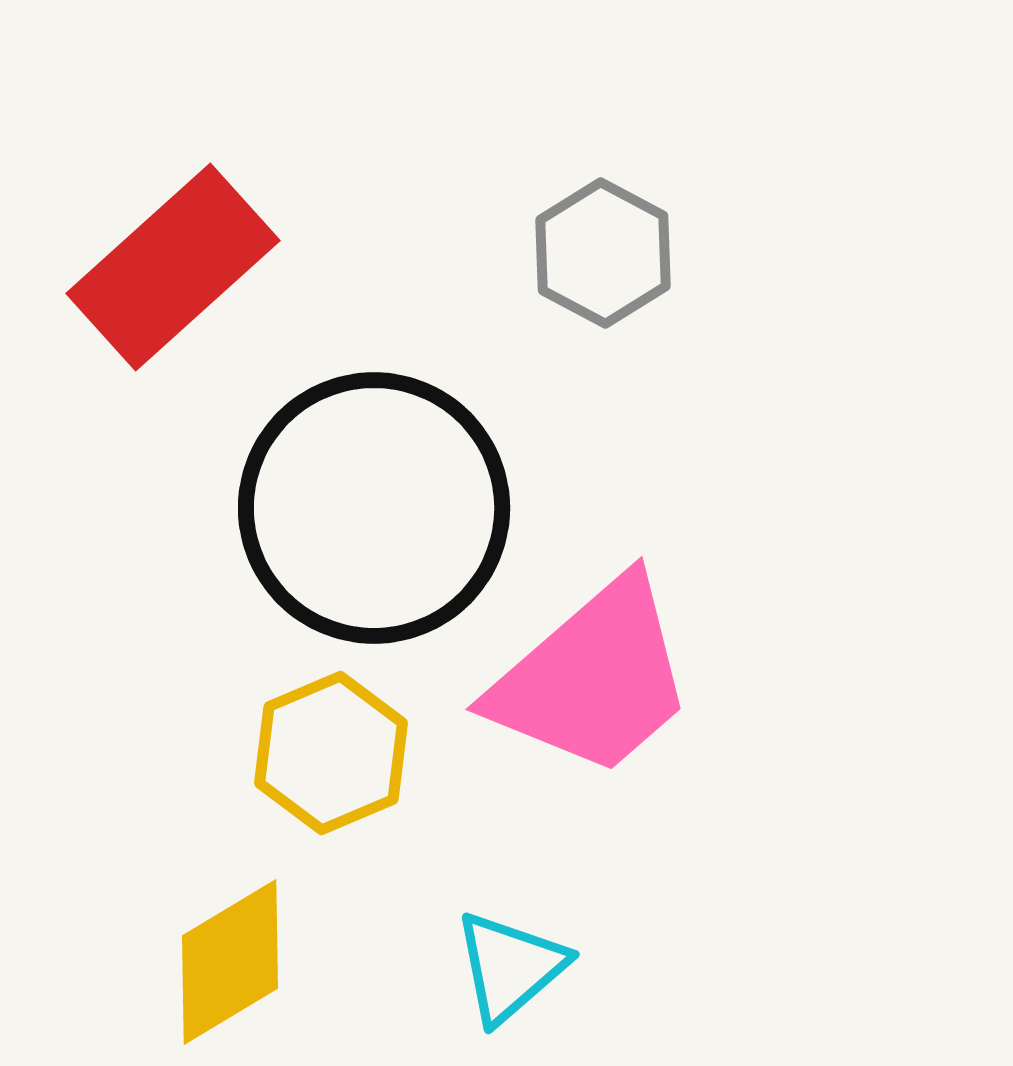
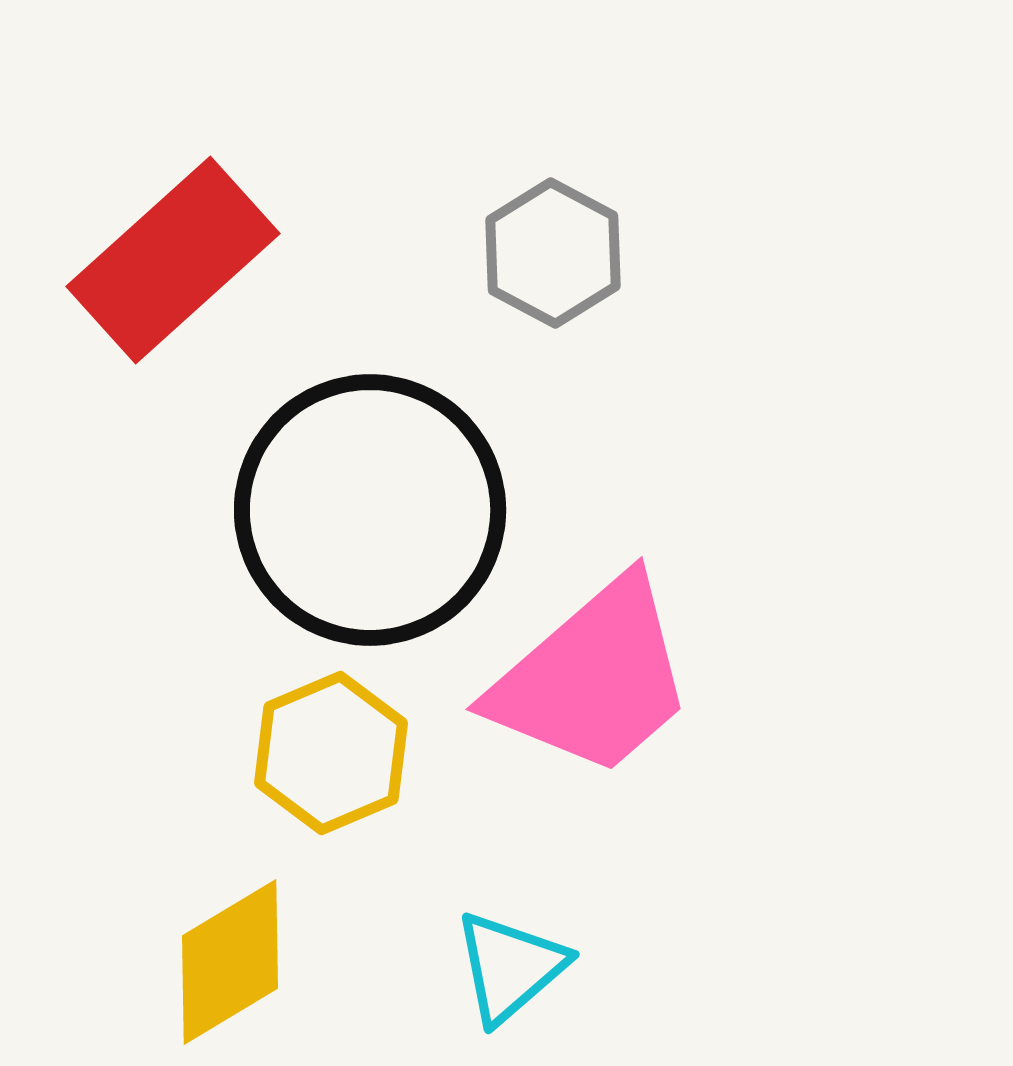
gray hexagon: moved 50 px left
red rectangle: moved 7 px up
black circle: moved 4 px left, 2 px down
